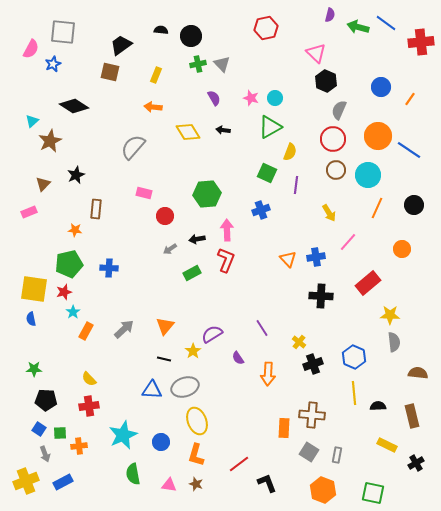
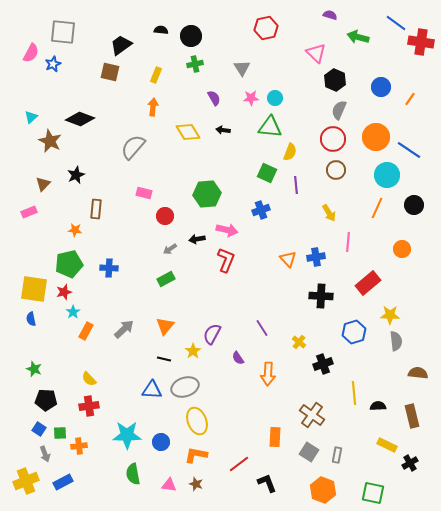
purple semicircle at (330, 15): rotated 88 degrees counterclockwise
blue line at (386, 23): moved 10 px right
green arrow at (358, 27): moved 10 px down
red cross at (421, 42): rotated 15 degrees clockwise
pink semicircle at (31, 49): moved 4 px down
green cross at (198, 64): moved 3 px left
gray triangle at (222, 64): moved 20 px right, 4 px down; rotated 12 degrees clockwise
black hexagon at (326, 81): moved 9 px right, 1 px up
pink star at (251, 98): rotated 21 degrees counterclockwise
black diamond at (74, 106): moved 6 px right, 13 px down; rotated 12 degrees counterclockwise
orange arrow at (153, 107): rotated 90 degrees clockwise
cyan triangle at (32, 121): moved 1 px left, 4 px up
green triangle at (270, 127): rotated 35 degrees clockwise
orange circle at (378, 136): moved 2 px left, 1 px down
brown star at (50, 141): rotated 20 degrees counterclockwise
cyan circle at (368, 175): moved 19 px right
purple line at (296, 185): rotated 12 degrees counterclockwise
pink arrow at (227, 230): rotated 105 degrees clockwise
pink line at (348, 242): rotated 36 degrees counterclockwise
green rectangle at (192, 273): moved 26 px left, 6 px down
purple semicircle at (212, 334): rotated 30 degrees counterclockwise
gray semicircle at (394, 342): moved 2 px right, 1 px up
blue hexagon at (354, 357): moved 25 px up; rotated 20 degrees clockwise
black cross at (313, 364): moved 10 px right
green star at (34, 369): rotated 21 degrees clockwise
brown cross at (312, 415): rotated 30 degrees clockwise
orange rectangle at (284, 428): moved 9 px left, 9 px down
cyan star at (123, 435): moved 4 px right; rotated 24 degrees clockwise
orange L-shape at (196, 455): rotated 85 degrees clockwise
black cross at (416, 463): moved 6 px left
